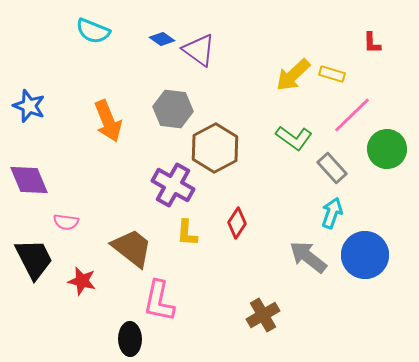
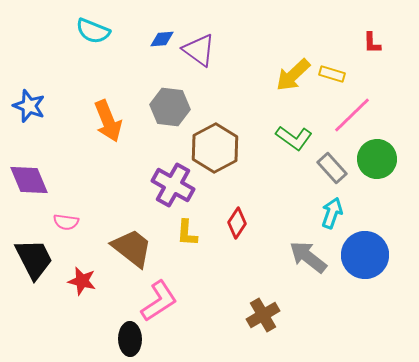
blue diamond: rotated 40 degrees counterclockwise
gray hexagon: moved 3 px left, 2 px up
green circle: moved 10 px left, 10 px down
pink L-shape: rotated 135 degrees counterclockwise
